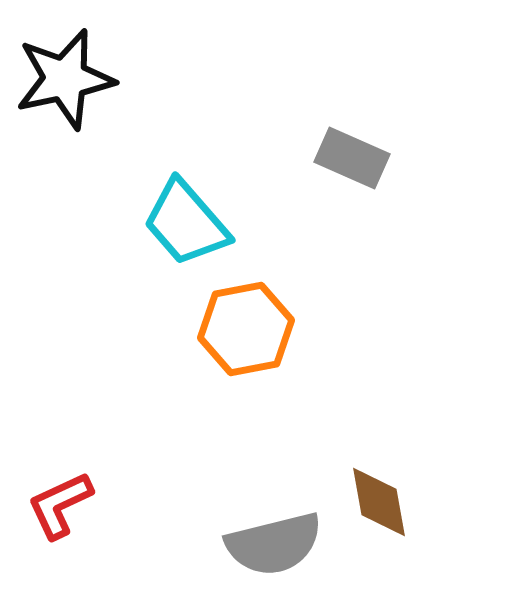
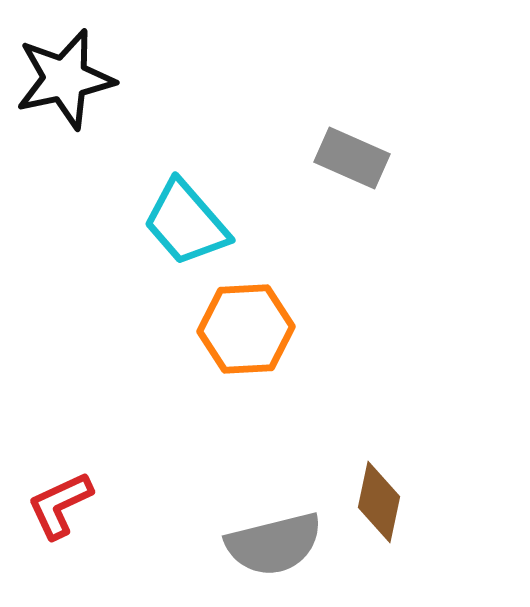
orange hexagon: rotated 8 degrees clockwise
brown diamond: rotated 22 degrees clockwise
